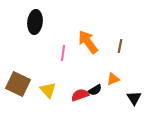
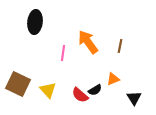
red semicircle: rotated 120 degrees counterclockwise
